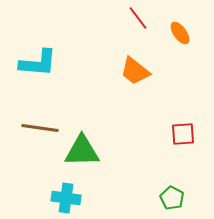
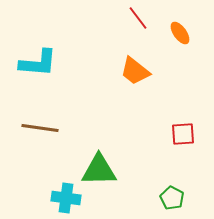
green triangle: moved 17 px right, 19 px down
